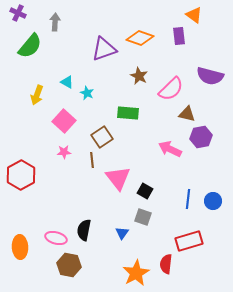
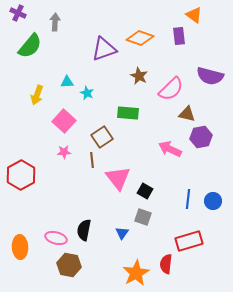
cyan triangle: rotated 32 degrees counterclockwise
